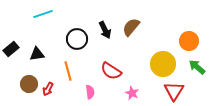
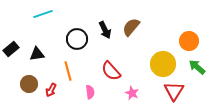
red semicircle: rotated 15 degrees clockwise
red arrow: moved 3 px right, 1 px down
